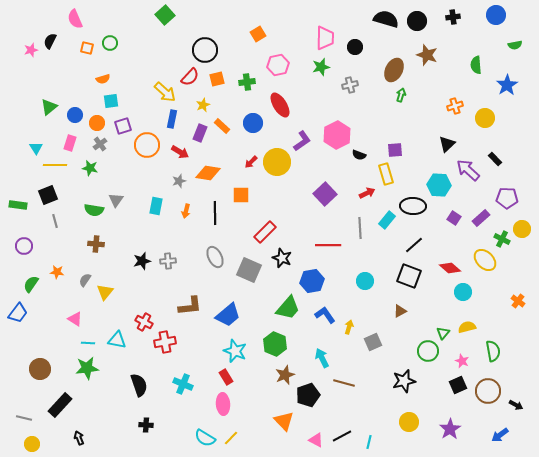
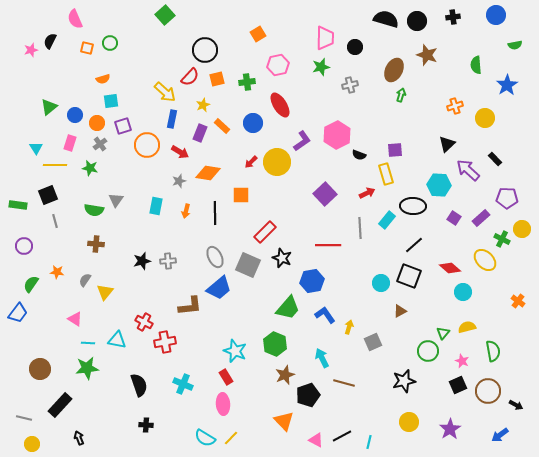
gray square at (249, 270): moved 1 px left, 5 px up
cyan circle at (365, 281): moved 16 px right, 2 px down
blue trapezoid at (228, 315): moved 9 px left, 27 px up
